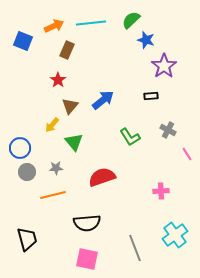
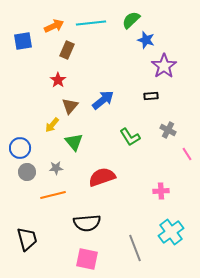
blue square: rotated 30 degrees counterclockwise
cyan cross: moved 4 px left, 3 px up
